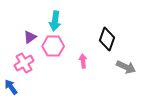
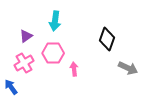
purple triangle: moved 4 px left, 1 px up
pink hexagon: moved 7 px down
pink arrow: moved 9 px left, 8 px down
gray arrow: moved 2 px right, 1 px down
